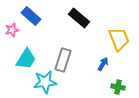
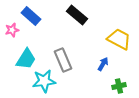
black rectangle: moved 2 px left, 3 px up
yellow trapezoid: rotated 40 degrees counterclockwise
gray rectangle: rotated 40 degrees counterclockwise
cyan star: moved 1 px left, 1 px up
green cross: moved 1 px right, 1 px up; rotated 24 degrees counterclockwise
